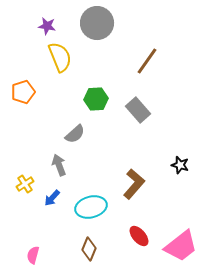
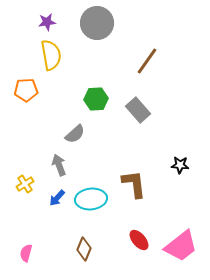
purple star: moved 4 px up; rotated 18 degrees counterclockwise
yellow semicircle: moved 9 px left, 2 px up; rotated 12 degrees clockwise
orange pentagon: moved 3 px right, 2 px up; rotated 15 degrees clockwise
black star: rotated 12 degrees counterclockwise
brown L-shape: rotated 48 degrees counterclockwise
blue arrow: moved 5 px right
cyan ellipse: moved 8 px up; rotated 8 degrees clockwise
red ellipse: moved 4 px down
brown diamond: moved 5 px left
pink semicircle: moved 7 px left, 2 px up
